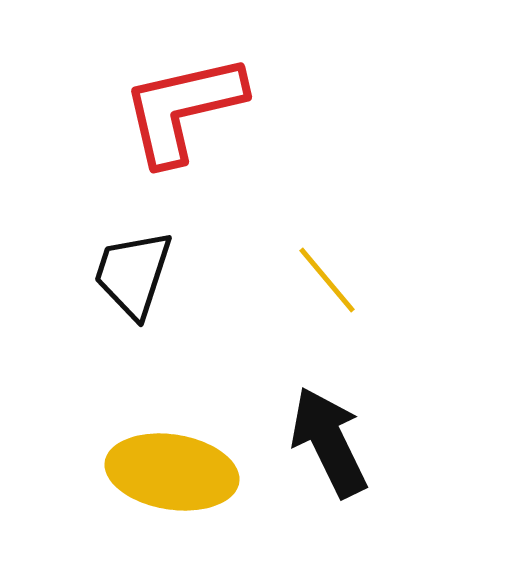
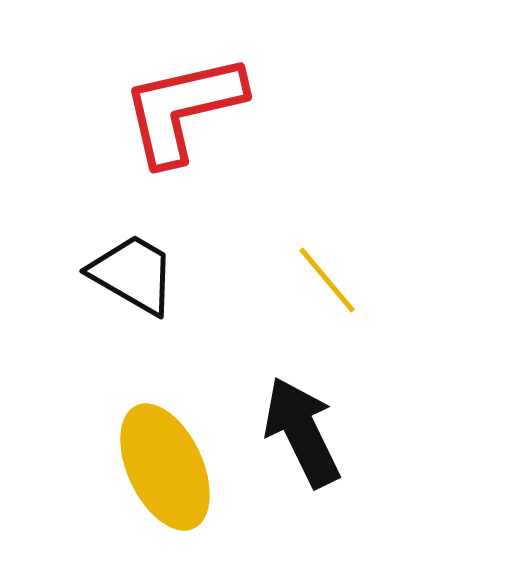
black trapezoid: rotated 102 degrees clockwise
black arrow: moved 27 px left, 10 px up
yellow ellipse: moved 7 px left, 5 px up; rotated 56 degrees clockwise
